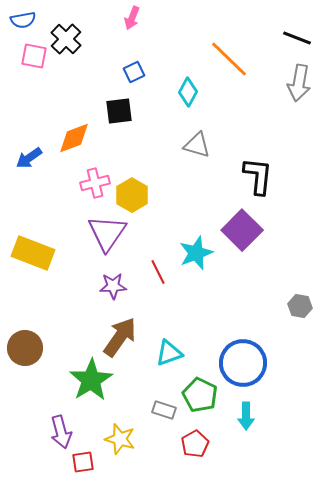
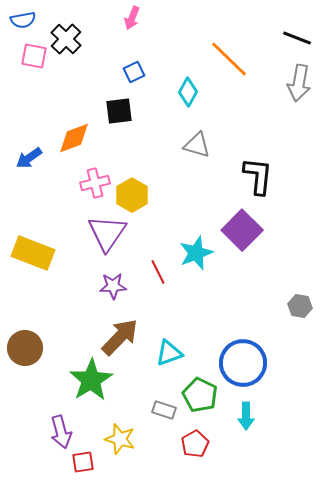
brown arrow: rotated 9 degrees clockwise
